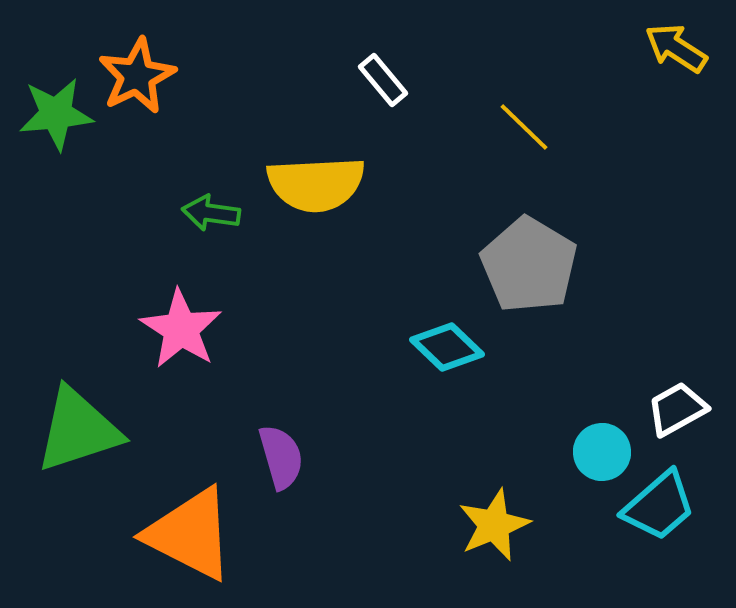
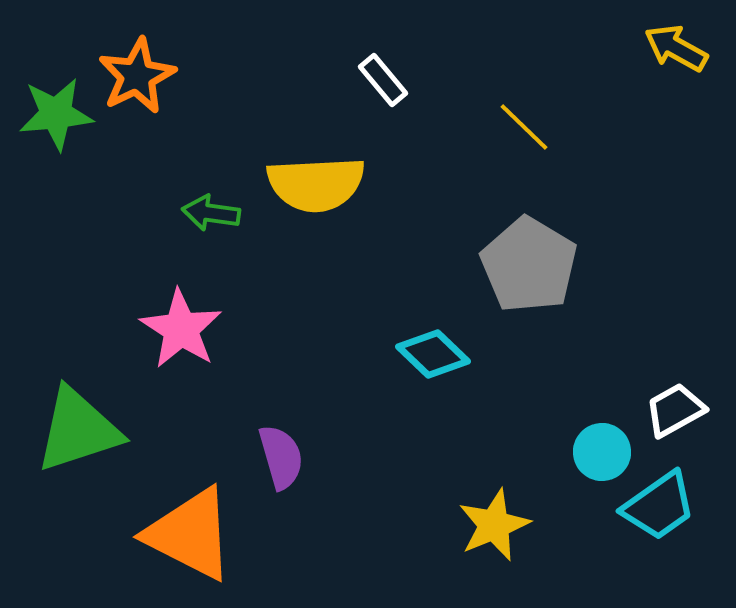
yellow arrow: rotated 4 degrees counterclockwise
cyan diamond: moved 14 px left, 7 px down
white trapezoid: moved 2 px left, 1 px down
cyan trapezoid: rotated 6 degrees clockwise
